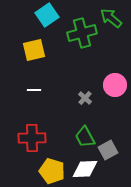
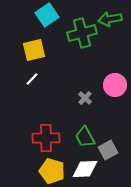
green arrow: moved 1 px left, 1 px down; rotated 50 degrees counterclockwise
white line: moved 2 px left, 11 px up; rotated 48 degrees counterclockwise
red cross: moved 14 px right
